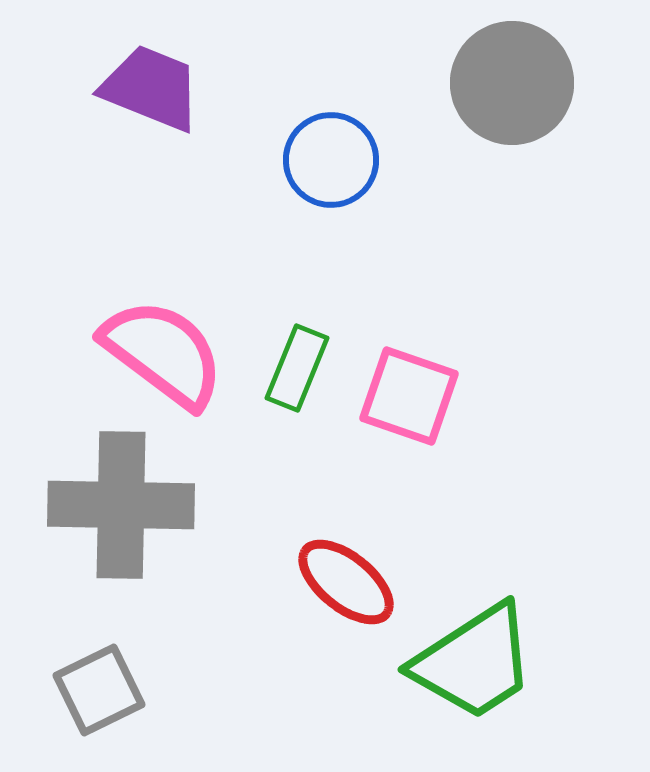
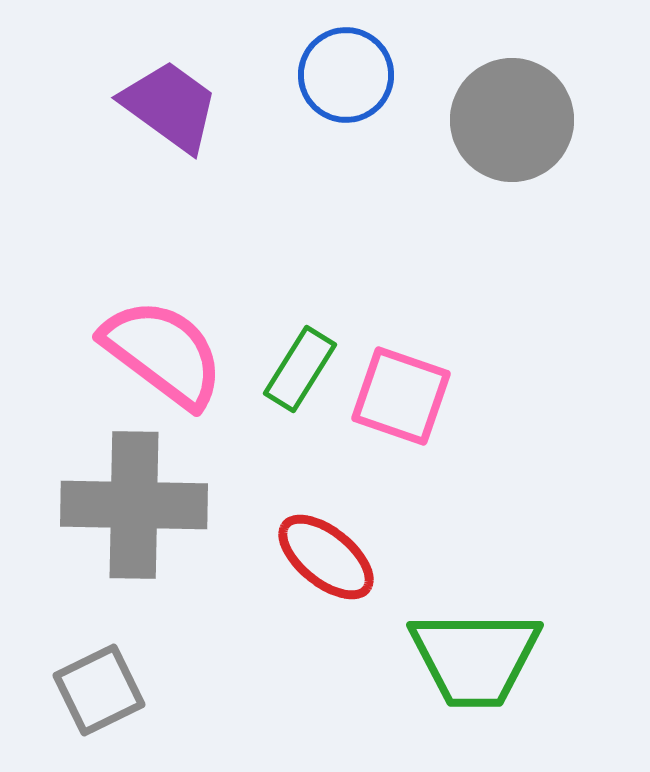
gray circle: moved 37 px down
purple trapezoid: moved 19 px right, 18 px down; rotated 14 degrees clockwise
blue circle: moved 15 px right, 85 px up
green rectangle: moved 3 px right, 1 px down; rotated 10 degrees clockwise
pink square: moved 8 px left
gray cross: moved 13 px right
red ellipse: moved 20 px left, 25 px up
green trapezoid: moved 1 px right, 4 px up; rotated 33 degrees clockwise
